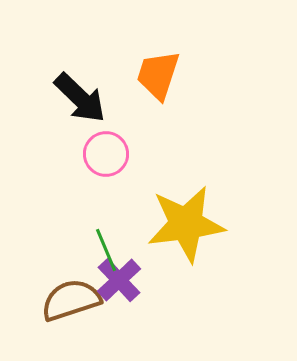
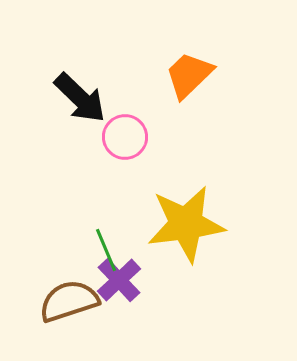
orange trapezoid: moved 31 px right; rotated 28 degrees clockwise
pink circle: moved 19 px right, 17 px up
brown semicircle: moved 2 px left, 1 px down
